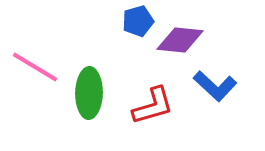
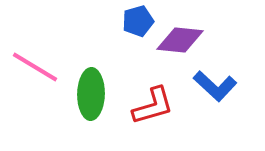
green ellipse: moved 2 px right, 1 px down
